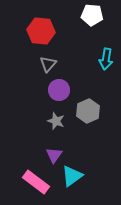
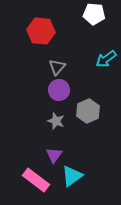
white pentagon: moved 2 px right, 1 px up
cyan arrow: rotated 45 degrees clockwise
gray triangle: moved 9 px right, 3 px down
pink rectangle: moved 2 px up
